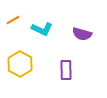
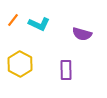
orange line: rotated 24 degrees counterclockwise
cyan L-shape: moved 3 px left, 5 px up
